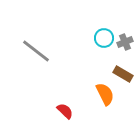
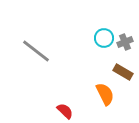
brown rectangle: moved 2 px up
